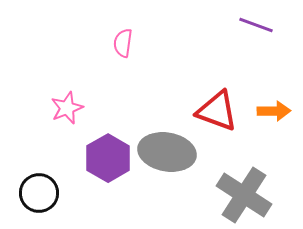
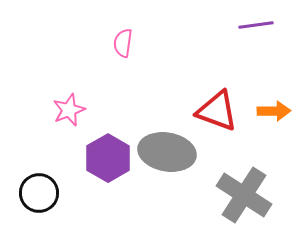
purple line: rotated 28 degrees counterclockwise
pink star: moved 2 px right, 2 px down
